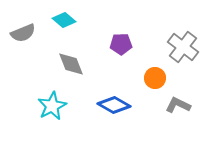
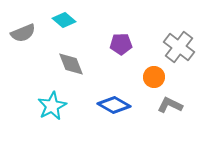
gray cross: moved 4 px left
orange circle: moved 1 px left, 1 px up
gray L-shape: moved 8 px left
